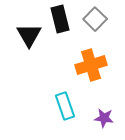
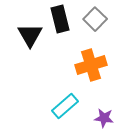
black triangle: moved 1 px right
cyan rectangle: rotated 68 degrees clockwise
